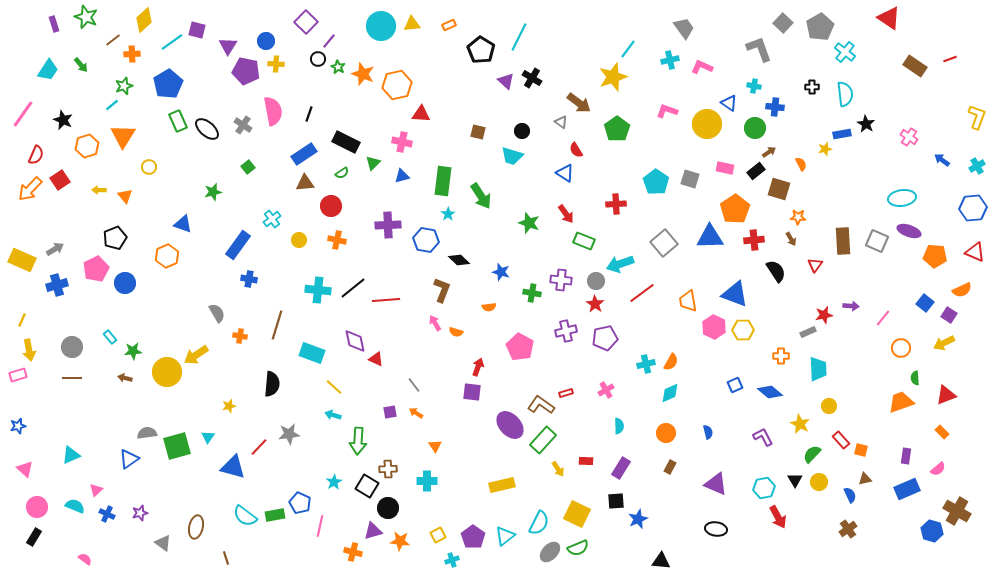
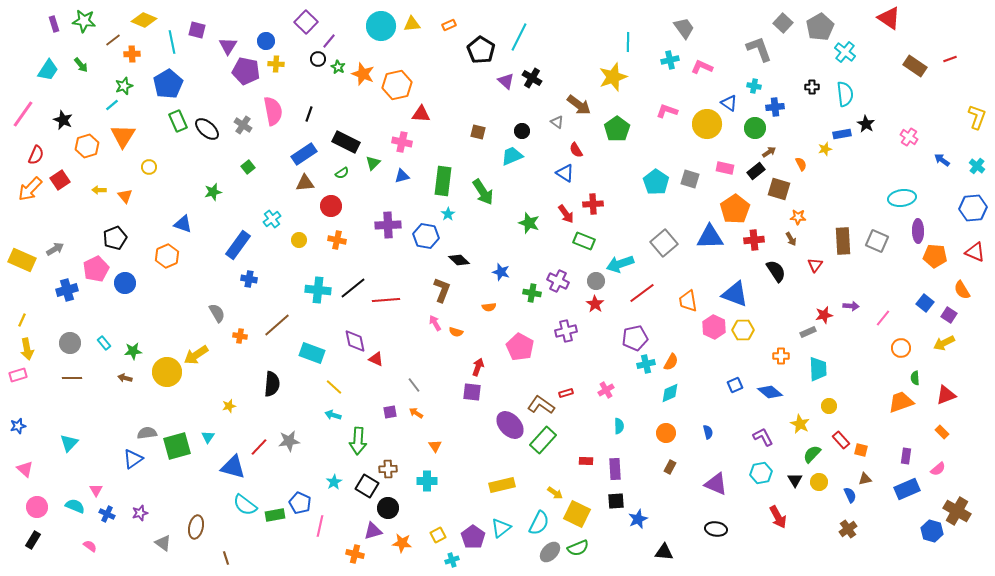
green star at (86, 17): moved 2 px left, 4 px down; rotated 15 degrees counterclockwise
yellow diamond at (144, 20): rotated 65 degrees clockwise
cyan line at (172, 42): rotated 65 degrees counterclockwise
cyan line at (628, 49): moved 7 px up; rotated 36 degrees counterclockwise
brown arrow at (579, 103): moved 2 px down
blue cross at (775, 107): rotated 12 degrees counterclockwise
gray triangle at (561, 122): moved 4 px left
cyan trapezoid at (512, 156): rotated 140 degrees clockwise
cyan cross at (977, 166): rotated 21 degrees counterclockwise
green arrow at (481, 196): moved 2 px right, 4 px up
red cross at (616, 204): moved 23 px left
purple ellipse at (909, 231): moved 9 px right; rotated 70 degrees clockwise
blue hexagon at (426, 240): moved 4 px up
purple cross at (561, 280): moved 3 px left, 1 px down; rotated 20 degrees clockwise
blue cross at (57, 285): moved 10 px right, 5 px down
orange semicircle at (962, 290): rotated 84 degrees clockwise
brown line at (277, 325): rotated 32 degrees clockwise
cyan rectangle at (110, 337): moved 6 px left, 6 px down
purple pentagon at (605, 338): moved 30 px right
gray circle at (72, 347): moved 2 px left, 4 px up
yellow arrow at (29, 350): moved 2 px left, 1 px up
gray star at (289, 434): moved 7 px down
cyan triangle at (71, 455): moved 2 px left, 12 px up; rotated 24 degrees counterclockwise
blue triangle at (129, 459): moved 4 px right
purple rectangle at (621, 468): moved 6 px left, 1 px down; rotated 35 degrees counterclockwise
yellow arrow at (558, 469): moved 3 px left, 24 px down; rotated 21 degrees counterclockwise
cyan hexagon at (764, 488): moved 3 px left, 15 px up
pink triangle at (96, 490): rotated 16 degrees counterclockwise
cyan semicircle at (245, 516): moved 11 px up
cyan triangle at (505, 536): moved 4 px left, 8 px up
black rectangle at (34, 537): moved 1 px left, 3 px down
orange star at (400, 541): moved 2 px right, 2 px down
orange cross at (353, 552): moved 2 px right, 2 px down
pink semicircle at (85, 559): moved 5 px right, 13 px up
black triangle at (661, 561): moved 3 px right, 9 px up
